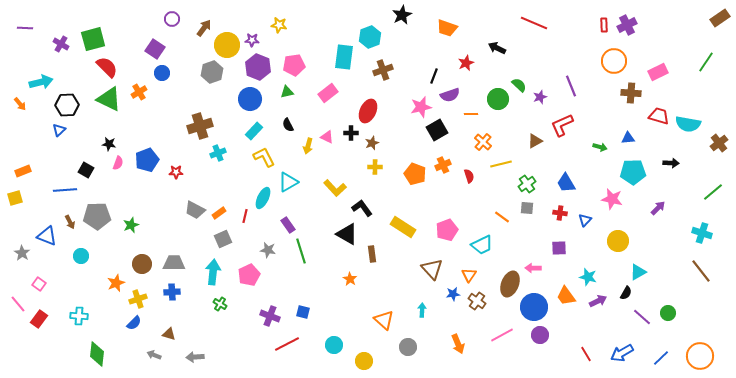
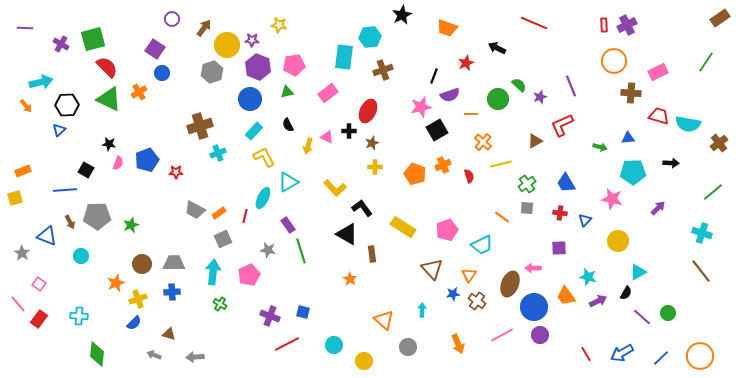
cyan hexagon at (370, 37): rotated 15 degrees clockwise
orange arrow at (20, 104): moved 6 px right, 2 px down
black cross at (351, 133): moved 2 px left, 2 px up
